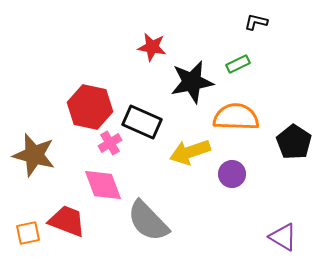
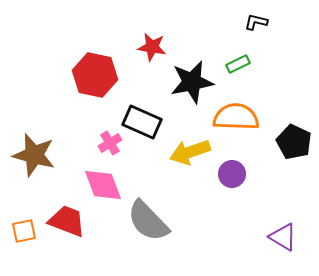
red hexagon: moved 5 px right, 32 px up
black pentagon: rotated 8 degrees counterclockwise
orange square: moved 4 px left, 2 px up
